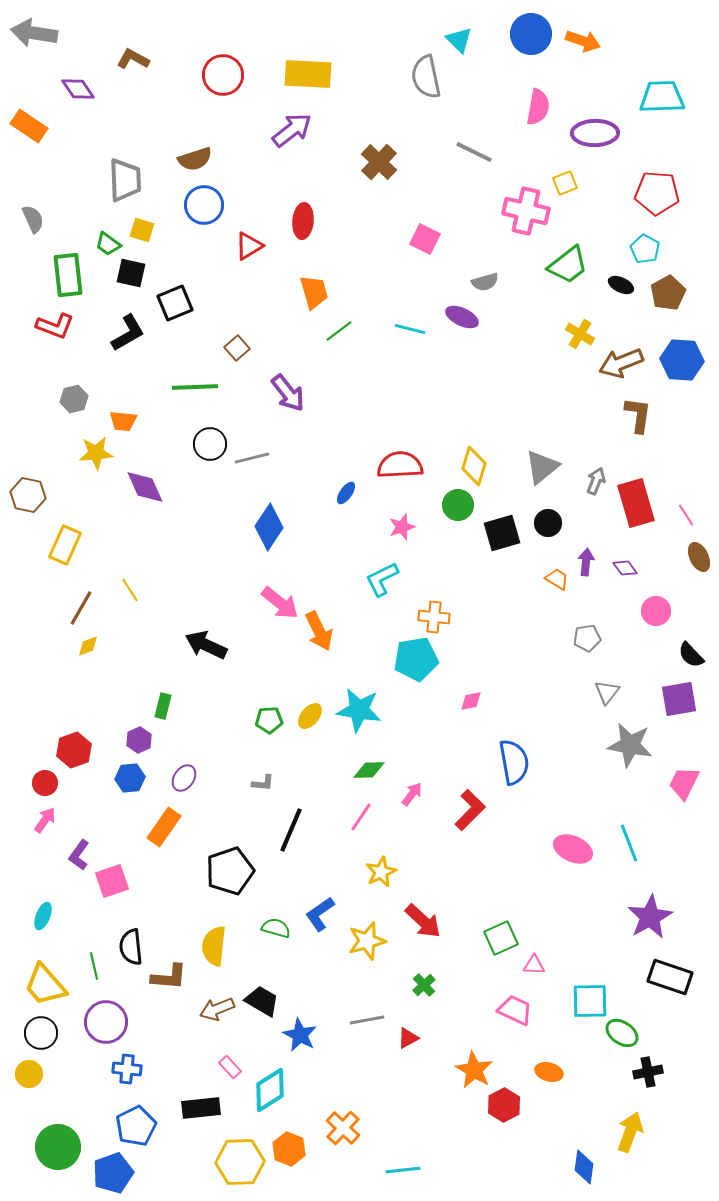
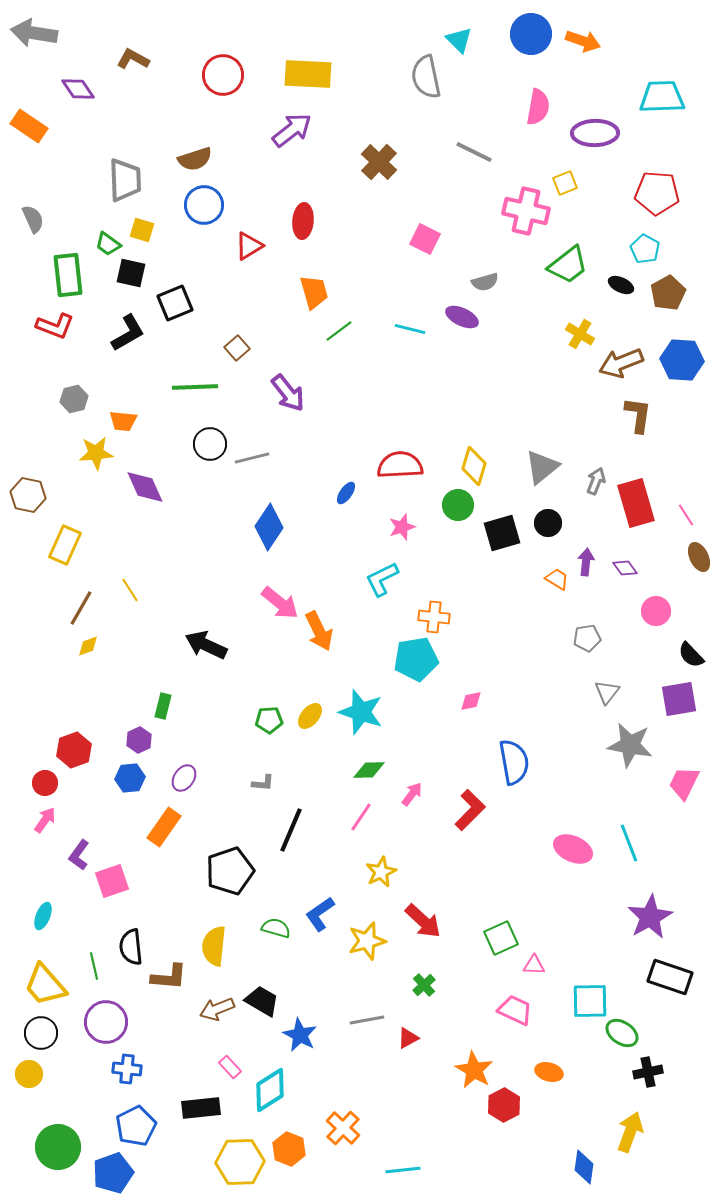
cyan star at (359, 710): moved 2 px right, 2 px down; rotated 9 degrees clockwise
